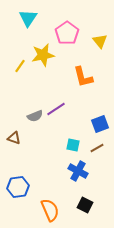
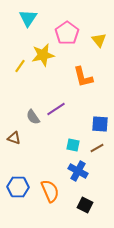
yellow triangle: moved 1 px left, 1 px up
gray semicircle: moved 2 px left, 1 px down; rotated 77 degrees clockwise
blue square: rotated 24 degrees clockwise
blue hexagon: rotated 10 degrees clockwise
orange semicircle: moved 19 px up
